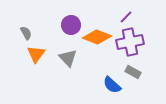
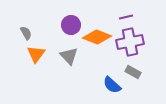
purple line: rotated 32 degrees clockwise
gray triangle: moved 1 px right, 2 px up
